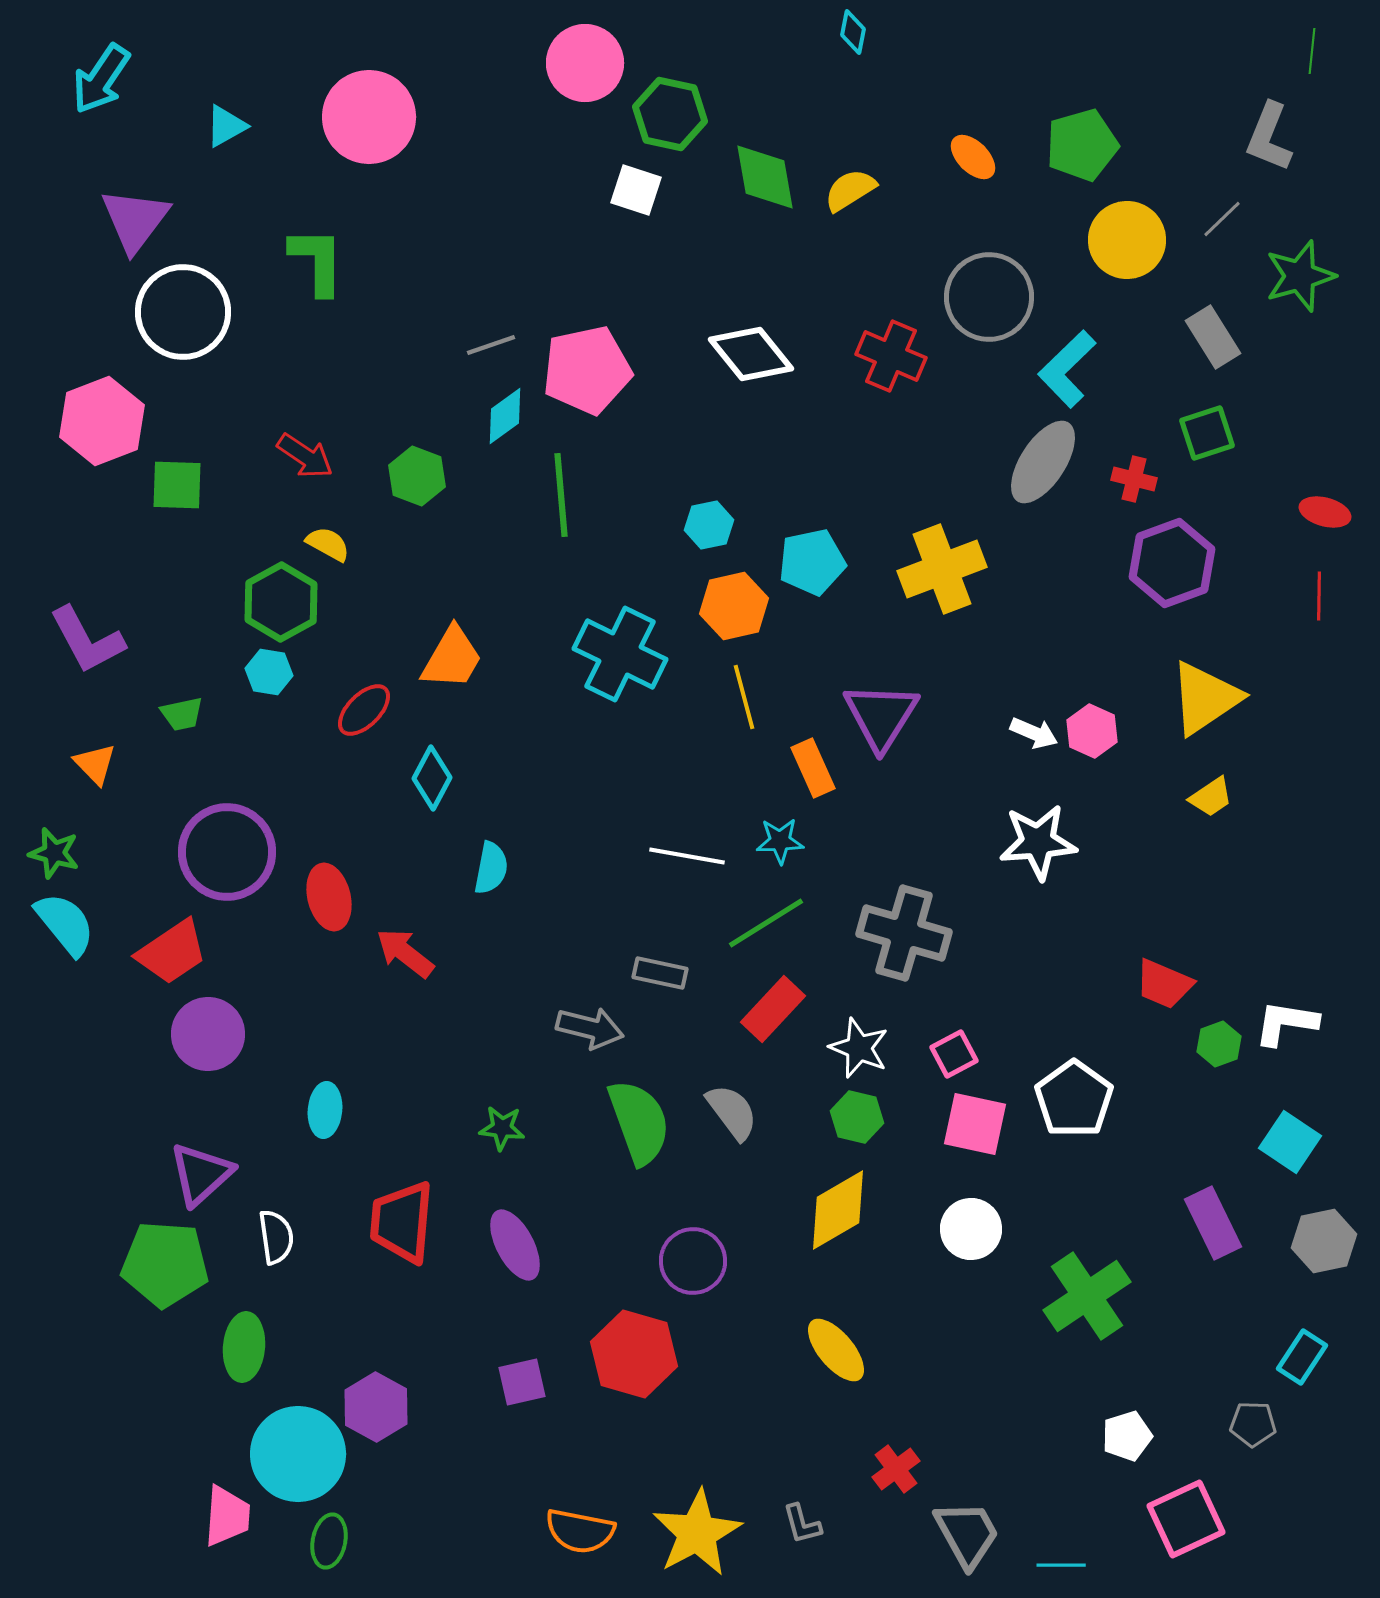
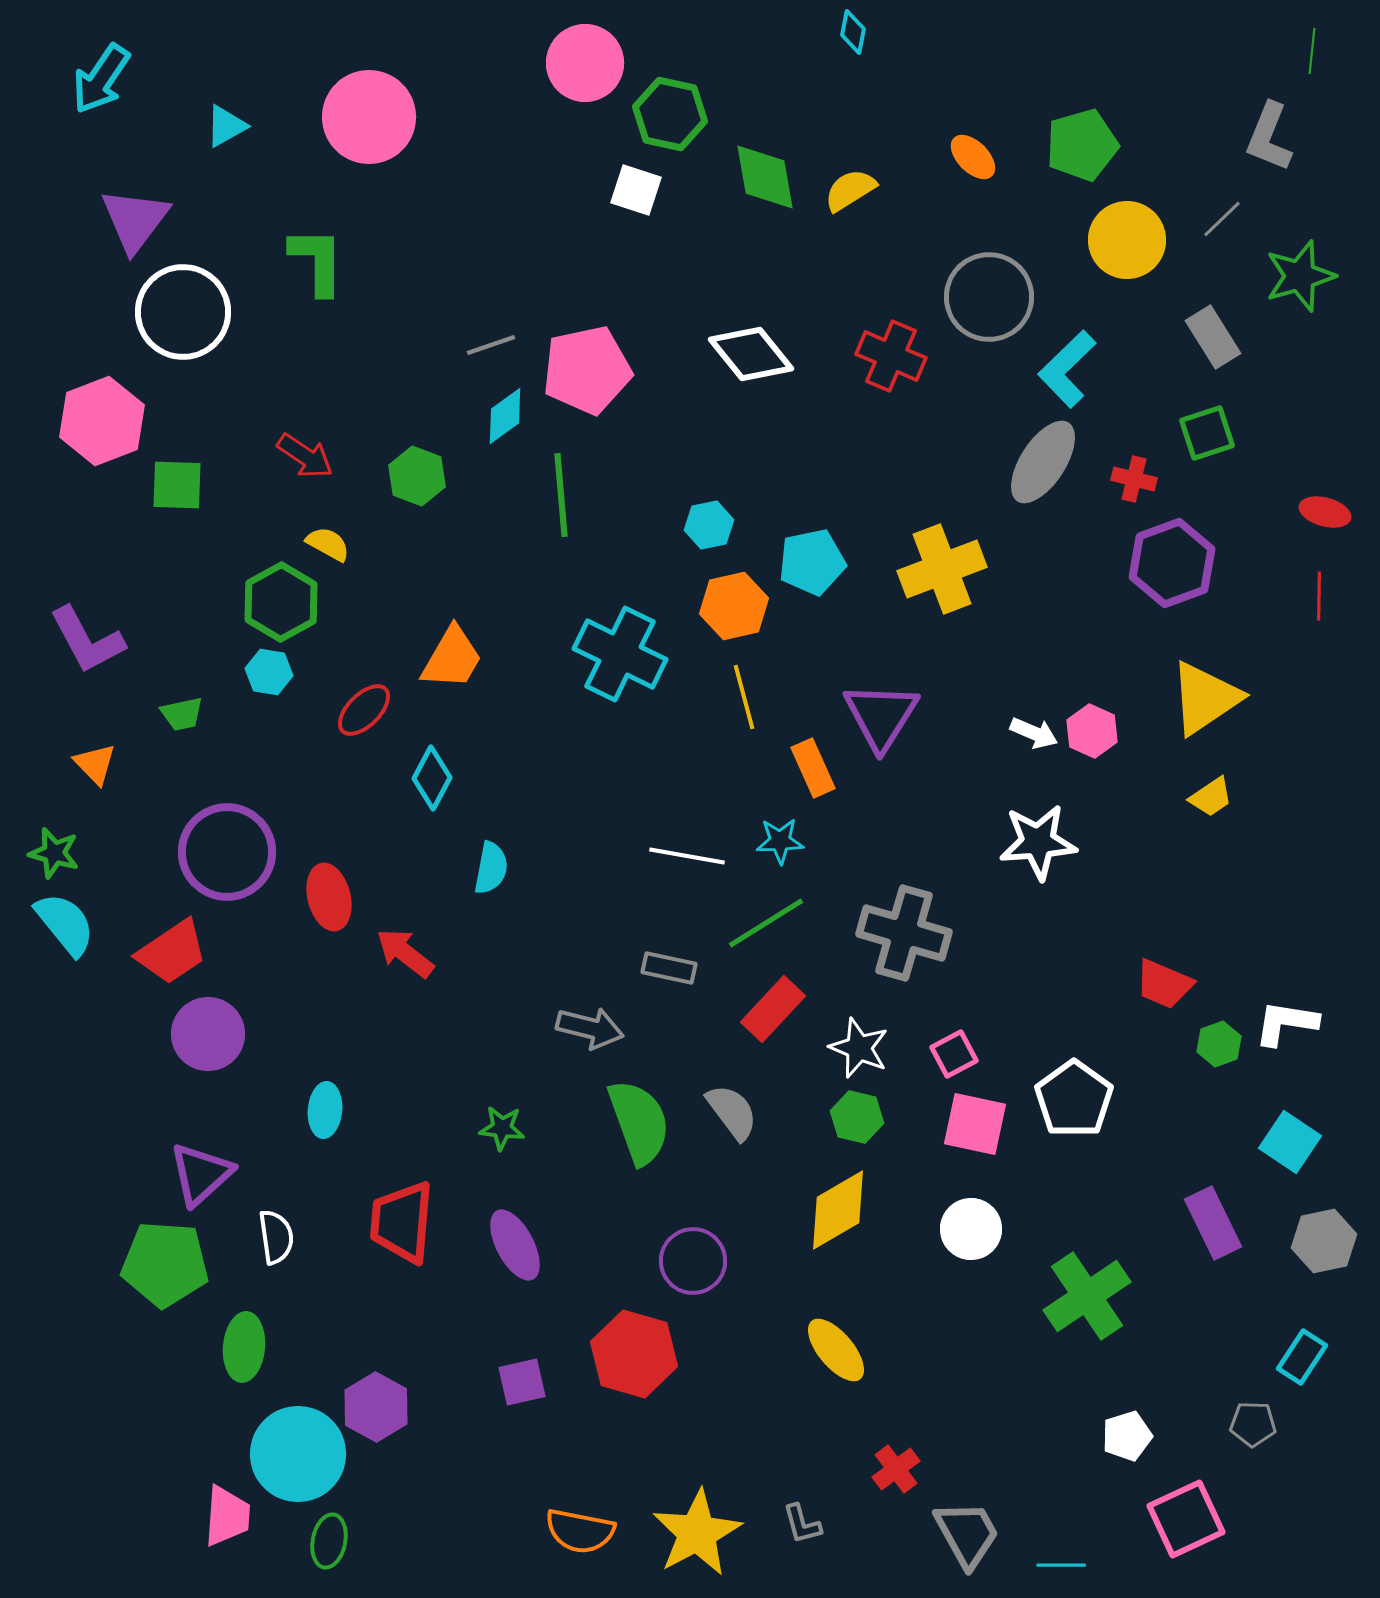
gray rectangle at (660, 973): moved 9 px right, 5 px up
